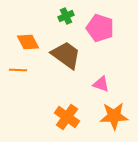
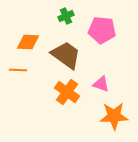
pink pentagon: moved 2 px right, 2 px down; rotated 12 degrees counterclockwise
orange diamond: rotated 60 degrees counterclockwise
orange cross: moved 25 px up
